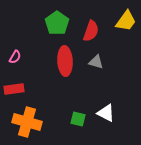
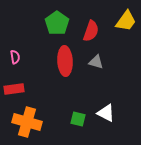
pink semicircle: rotated 40 degrees counterclockwise
